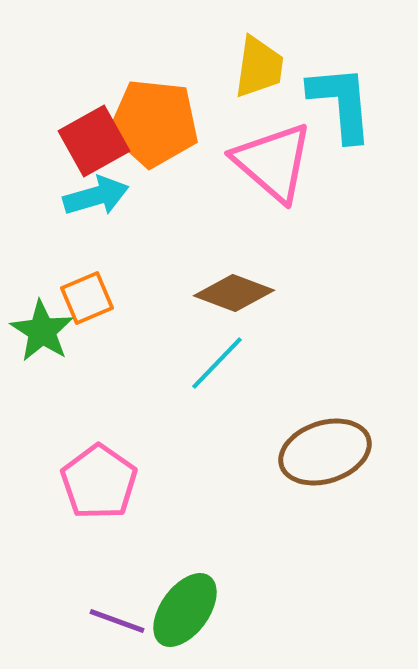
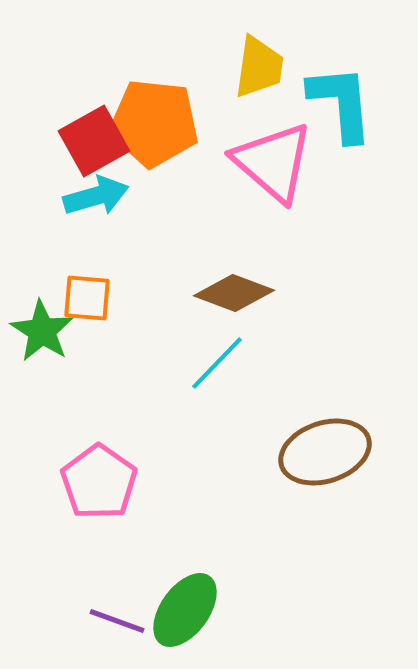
orange square: rotated 28 degrees clockwise
